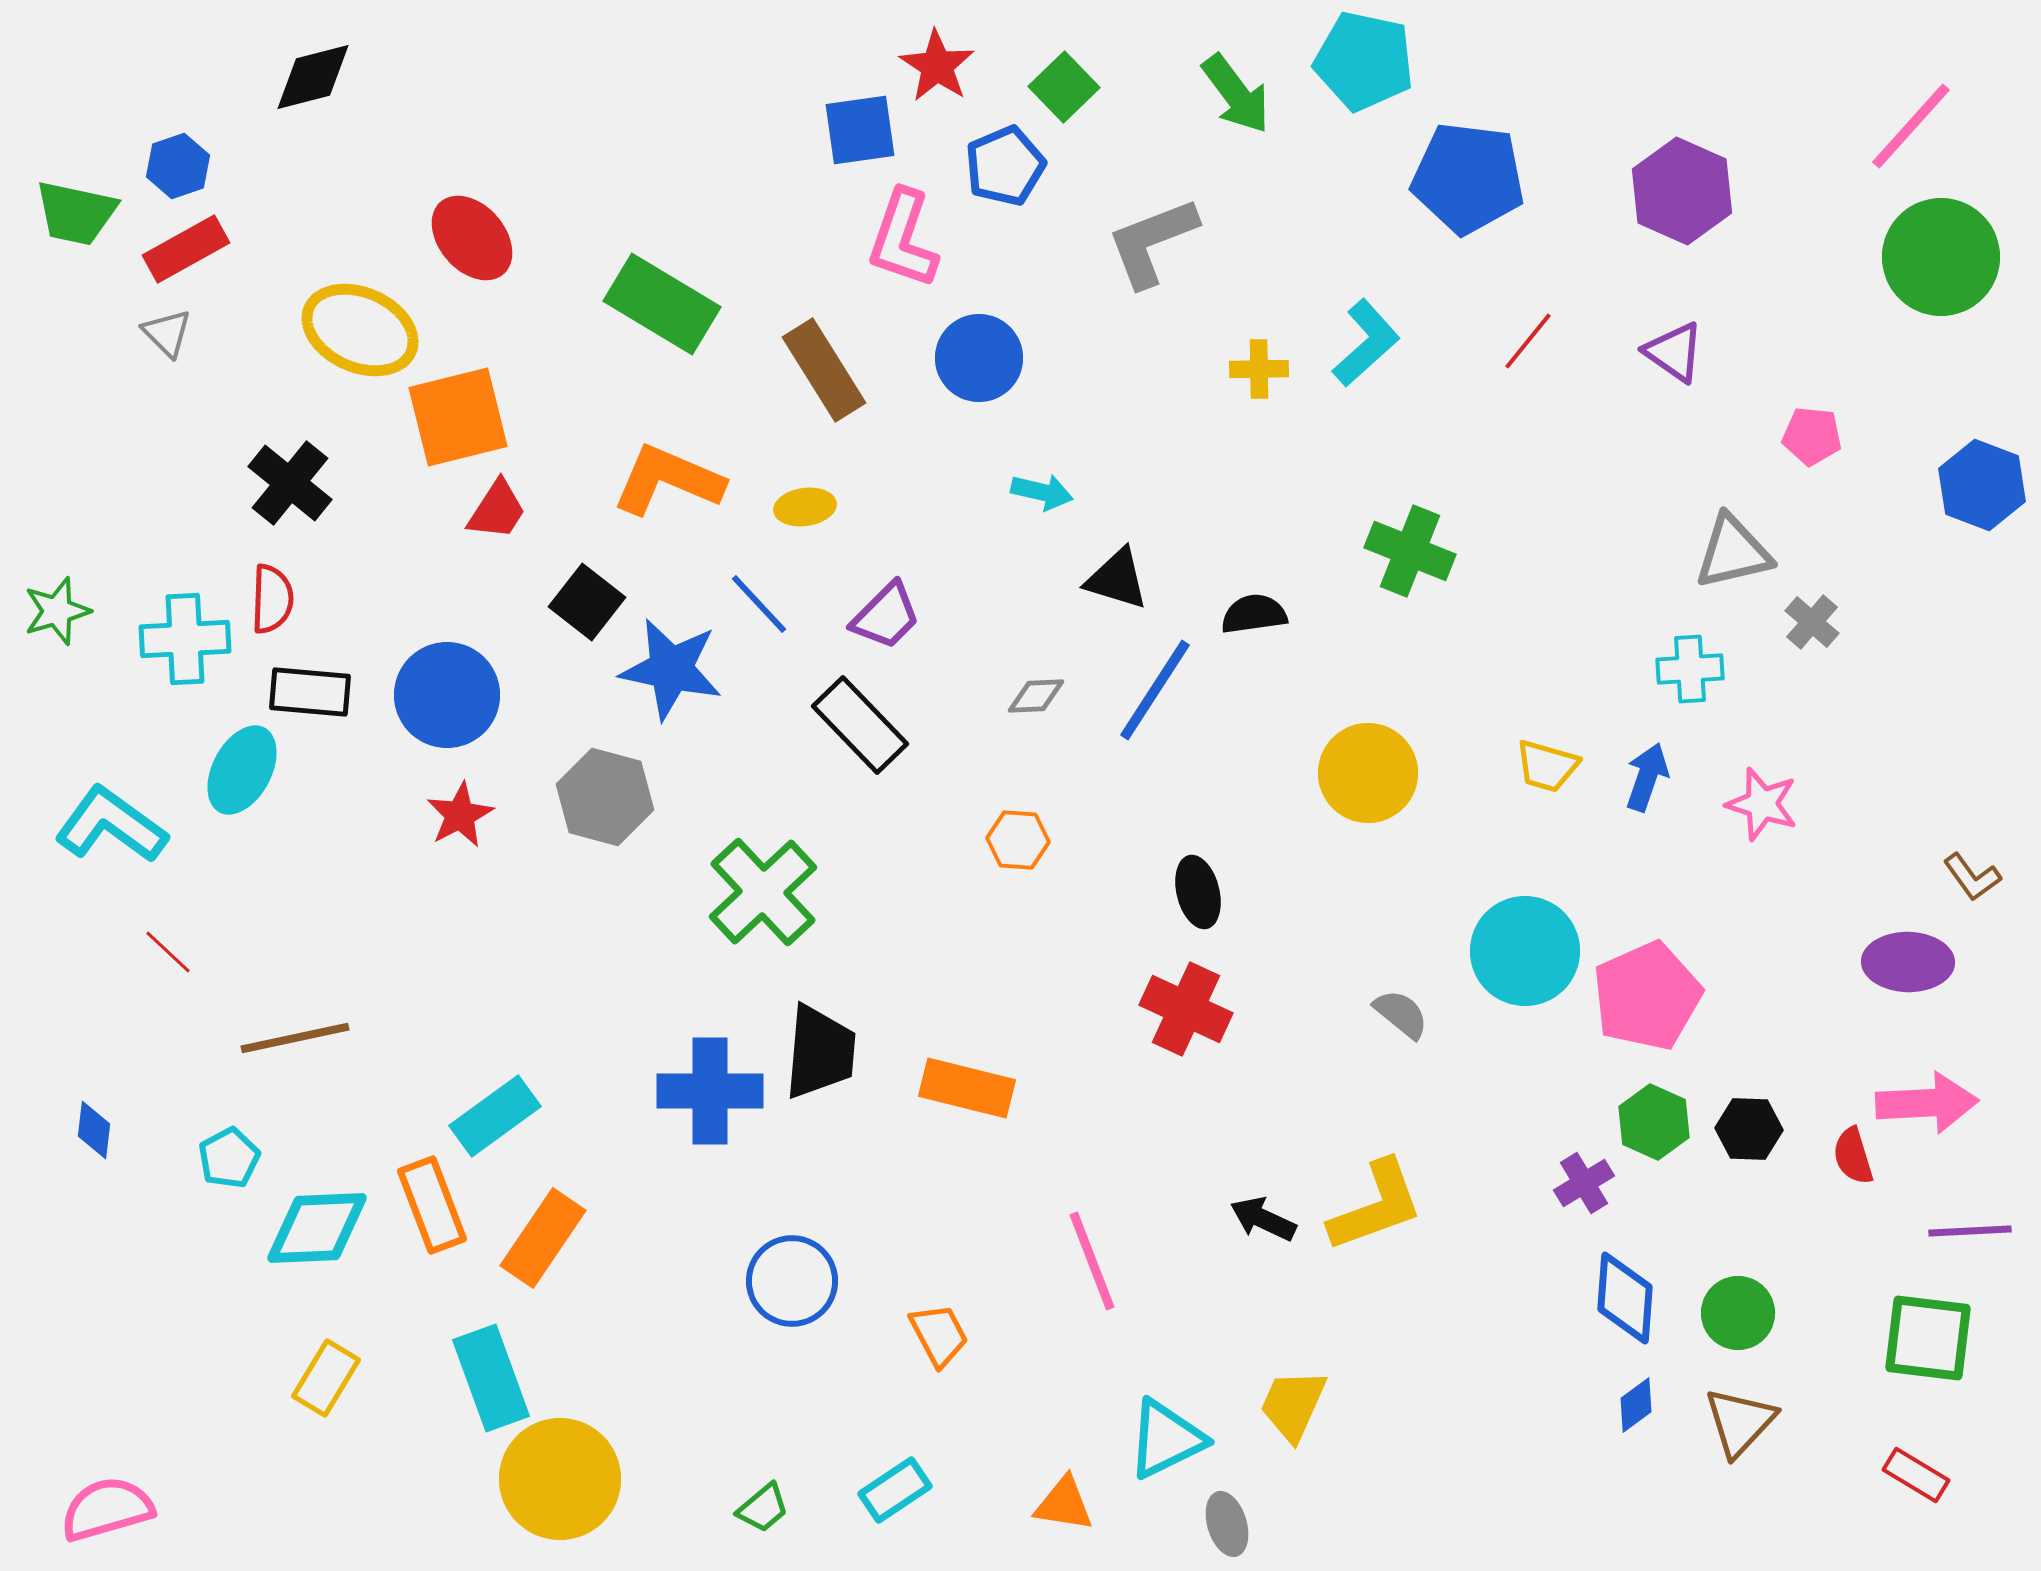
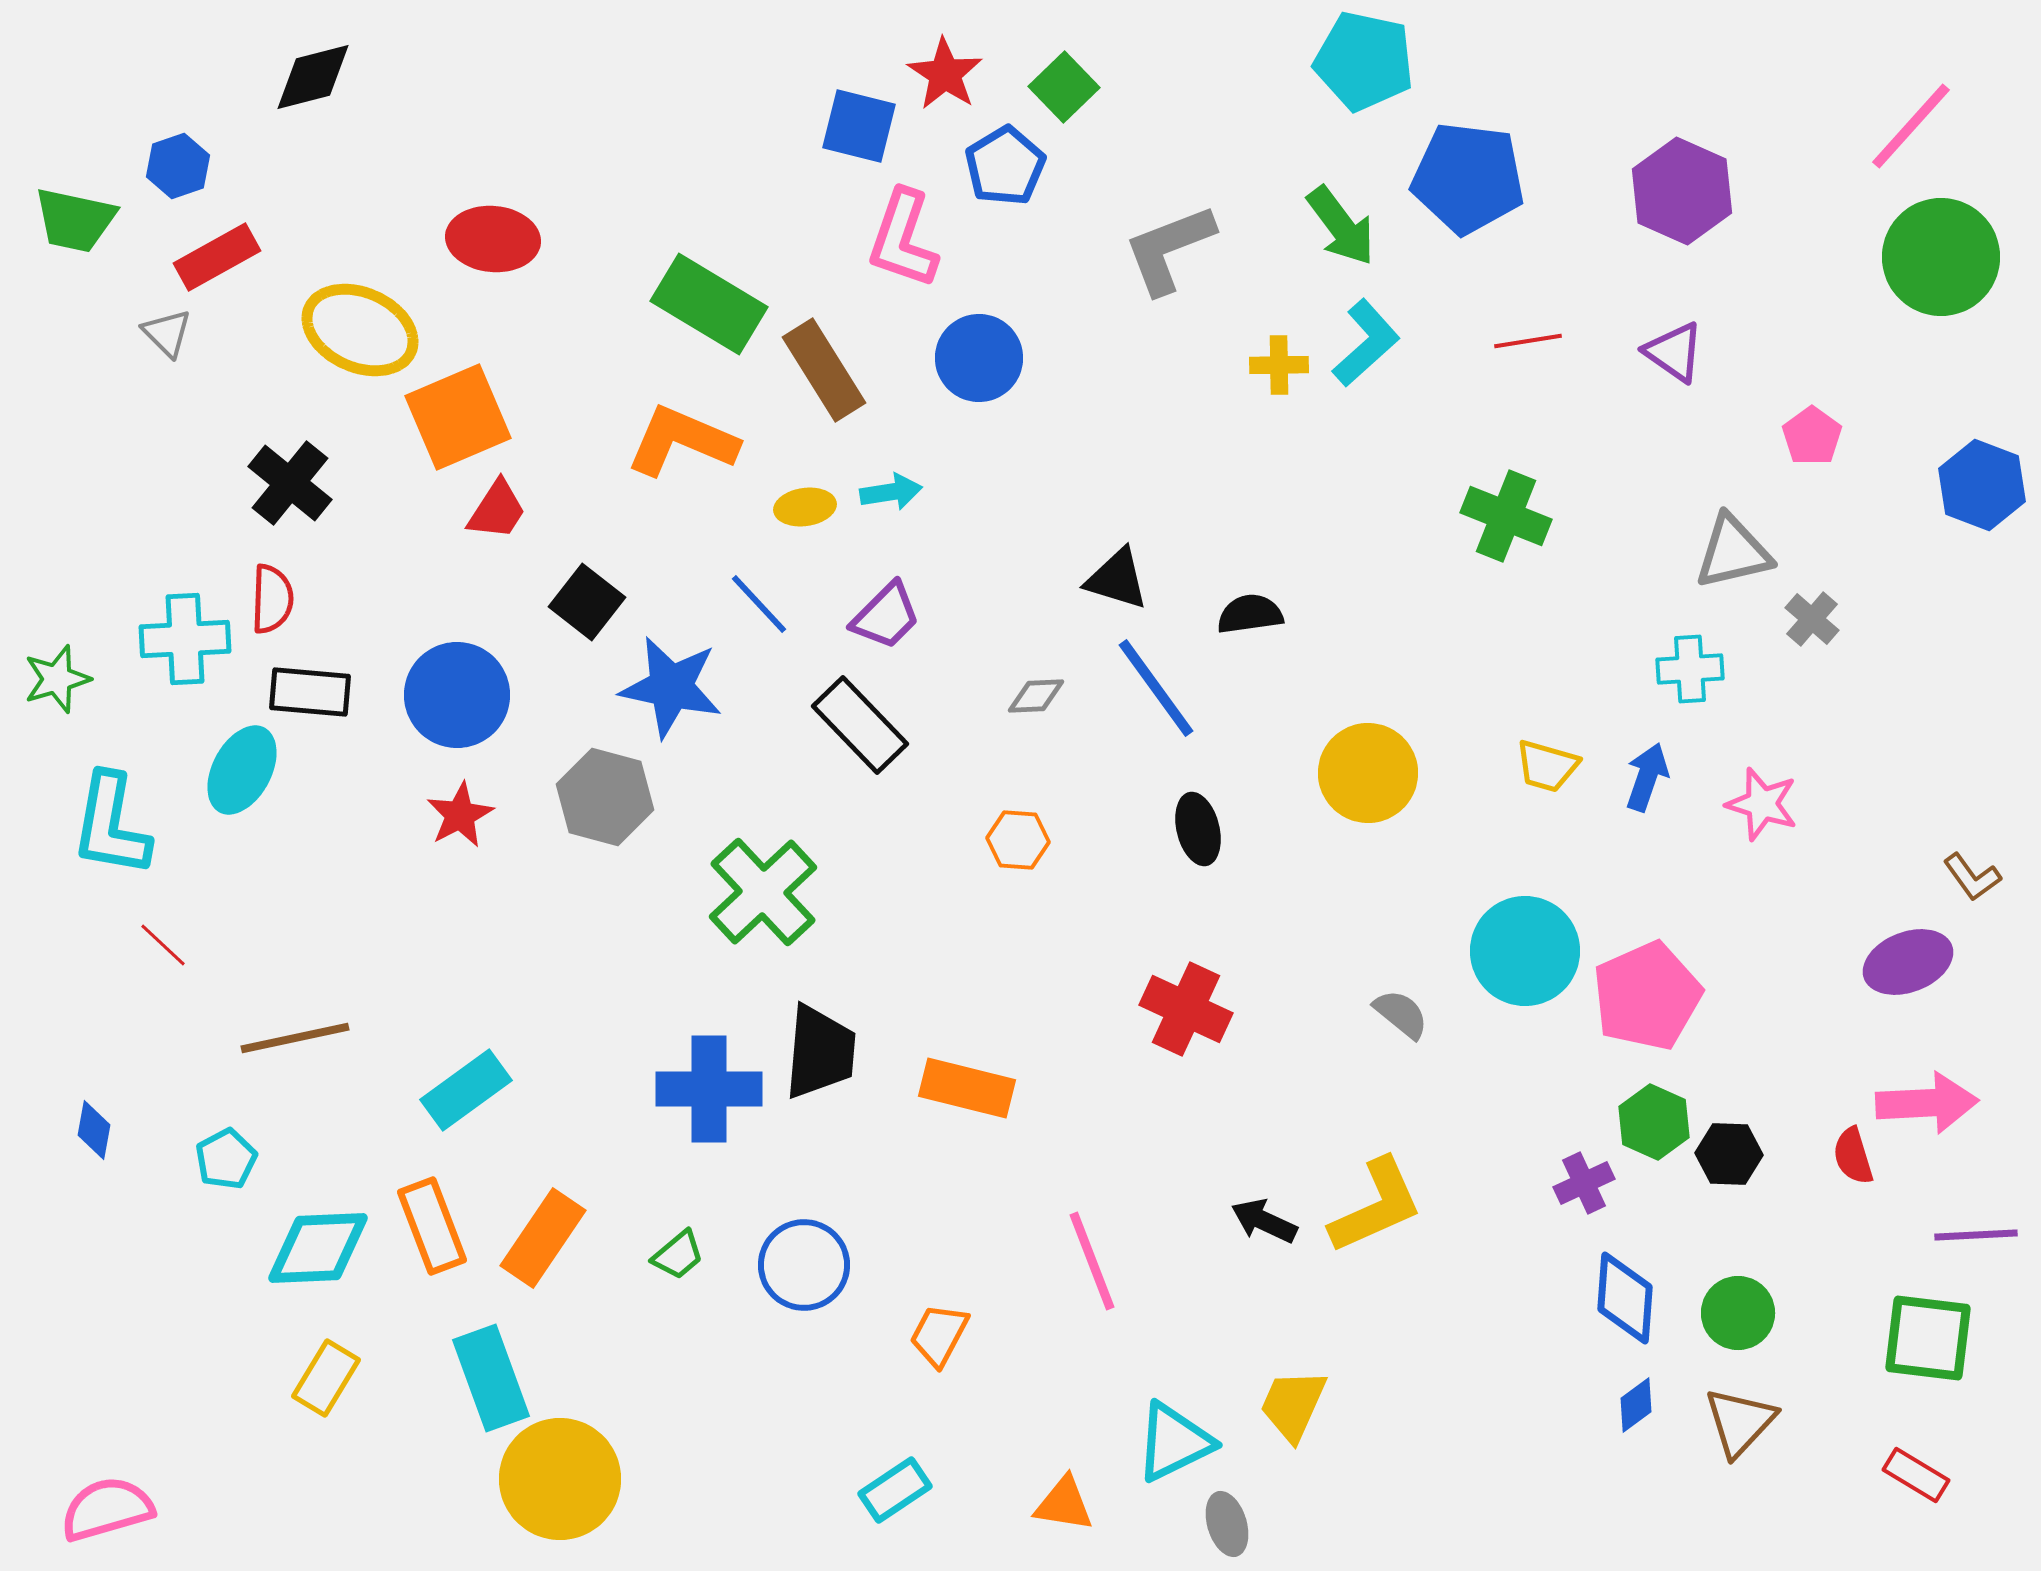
red star at (937, 66): moved 8 px right, 8 px down
green arrow at (1236, 94): moved 105 px right, 132 px down
blue square at (860, 130): moved 1 px left, 4 px up; rotated 22 degrees clockwise
blue pentagon at (1005, 166): rotated 8 degrees counterclockwise
green trapezoid at (76, 213): moved 1 px left, 7 px down
red ellipse at (472, 238): moved 21 px right, 1 px down; rotated 44 degrees counterclockwise
gray L-shape at (1152, 242): moved 17 px right, 7 px down
red rectangle at (186, 249): moved 31 px right, 8 px down
green rectangle at (662, 304): moved 47 px right
red line at (1528, 341): rotated 42 degrees clockwise
yellow cross at (1259, 369): moved 20 px right, 4 px up
orange square at (458, 417): rotated 9 degrees counterclockwise
pink pentagon at (1812, 436): rotated 30 degrees clockwise
orange L-shape at (668, 480): moved 14 px right, 39 px up
cyan arrow at (1042, 492): moved 151 px left; rotated 22 degrees counterclockwise
green cross at (1410, 551): moved 96 px right, 35 px up
green star at (57, 611): moved 68 px down
black semicircle at (1254, 614): moved 4 px left
gray cross at (1812, 622): moved 3 px up
blue star at (671, 669): moved 18 px down
blue line at (1155, 690): moved 1 px right, 2 px up; rotated 69 degrees counterclockwise
blue circle at (447, 695): moved 10 px right
cyan L-shape at (111, 825): rotated 116 degrees counterclockwise
black ellipse at (1198, 892): moved 63 px up
red line at (168, 952): moved 5 px left, 7 px up
purple ellipse at (1908, 962): rotated 22 degrees counterclockwise
blue cross at (710, 1091): moved 1 px left, 2 px up
cyan rectangle at (495, 1116): moved 29 px left, 26 px up
black hexagon at (1749, 1129): moved 20 px left, 25 px down
blue diamond at (94, 1130): rotated 4 degrees clockwise
cyan pentagon at (229, 1158): moved 3 px left, 1 px down
purple cross at (1584, 1183): rotated 6 degrees clockwise
orange rectangle at (432, 1205): moved 21 px down
yellow L-shape at (1376, 1206): rotated 4 degrees counterclockwise
black arrow at (1263, 1219): moved 1 px right, 2 px down
cyan diamond at (317, 1228): moved 1 px right, 20 px down
purple line at (1970, 1231): moved 6 px right, 4 px down
blue circle at (792, 1281): moved 12 px right, 16 px up
orange trapezoid at (939, 1335): rotated 124 degrees counterclockwise
cyan triangle at (1166, 1439): moved 8 px right, 3 px down
green trapezoid at (763, 1508): moved 85 px left, 253 px up
